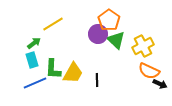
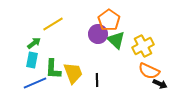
cyan rectangle: rotated 28 degrees clockwise
yellow trapezoid: rotated 50 degrees counterclockwise
